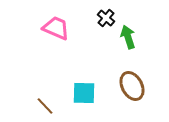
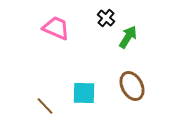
green arrow: rotated 50 degrees clockwise
